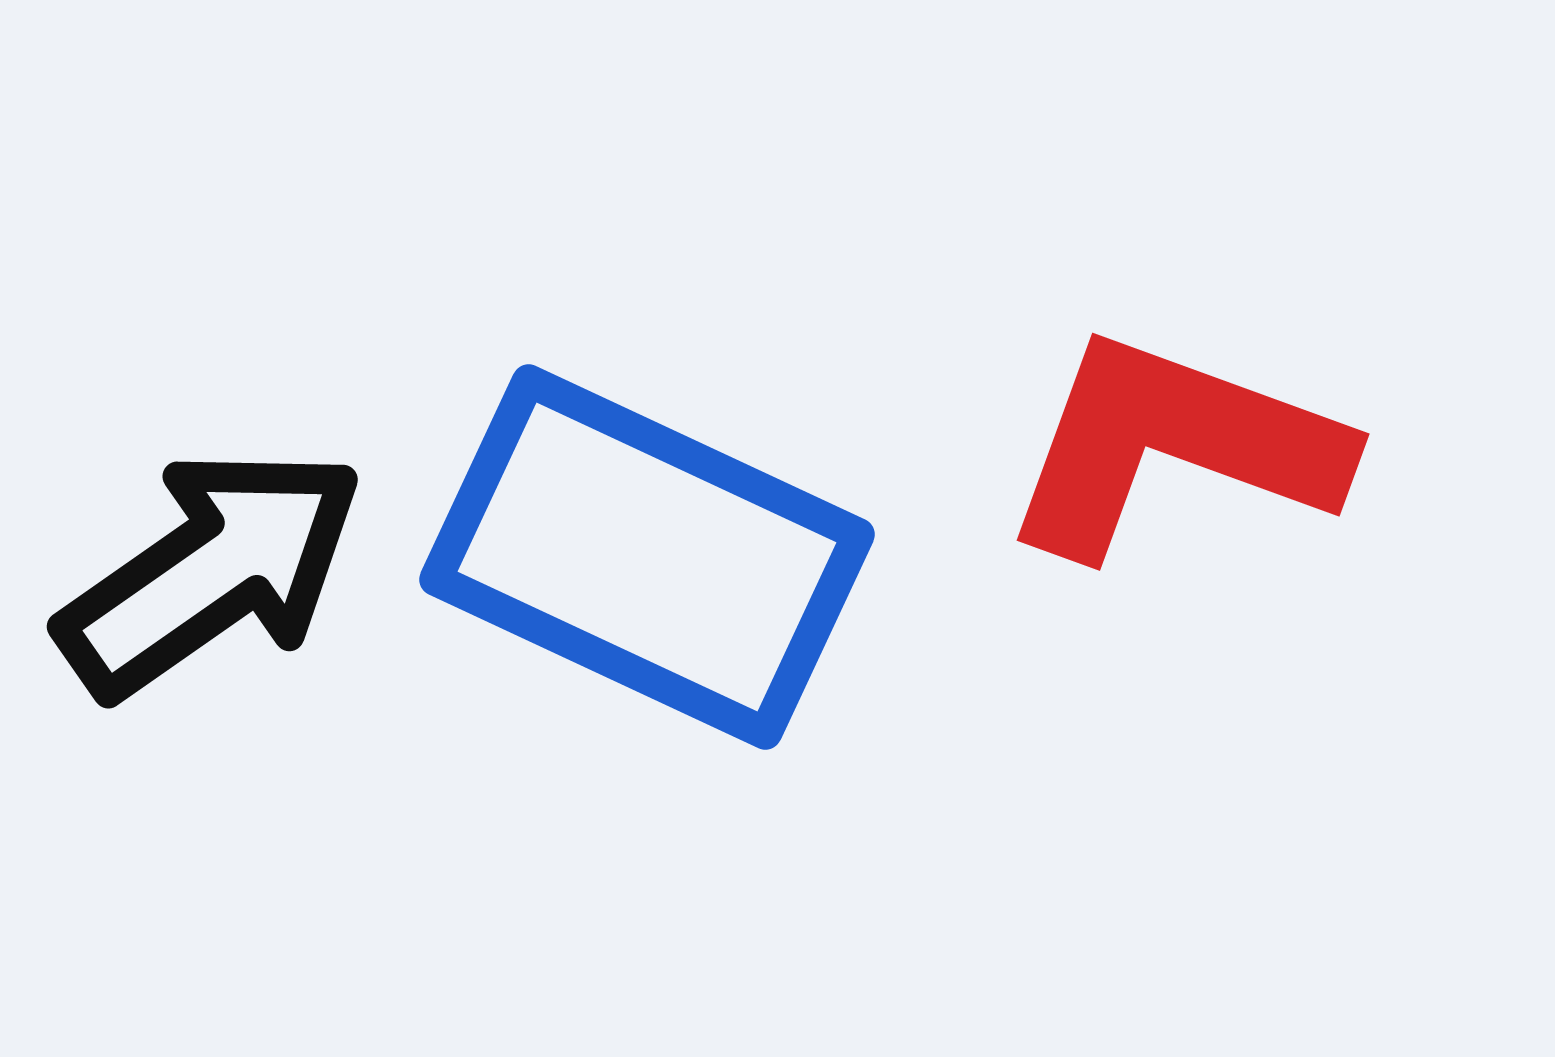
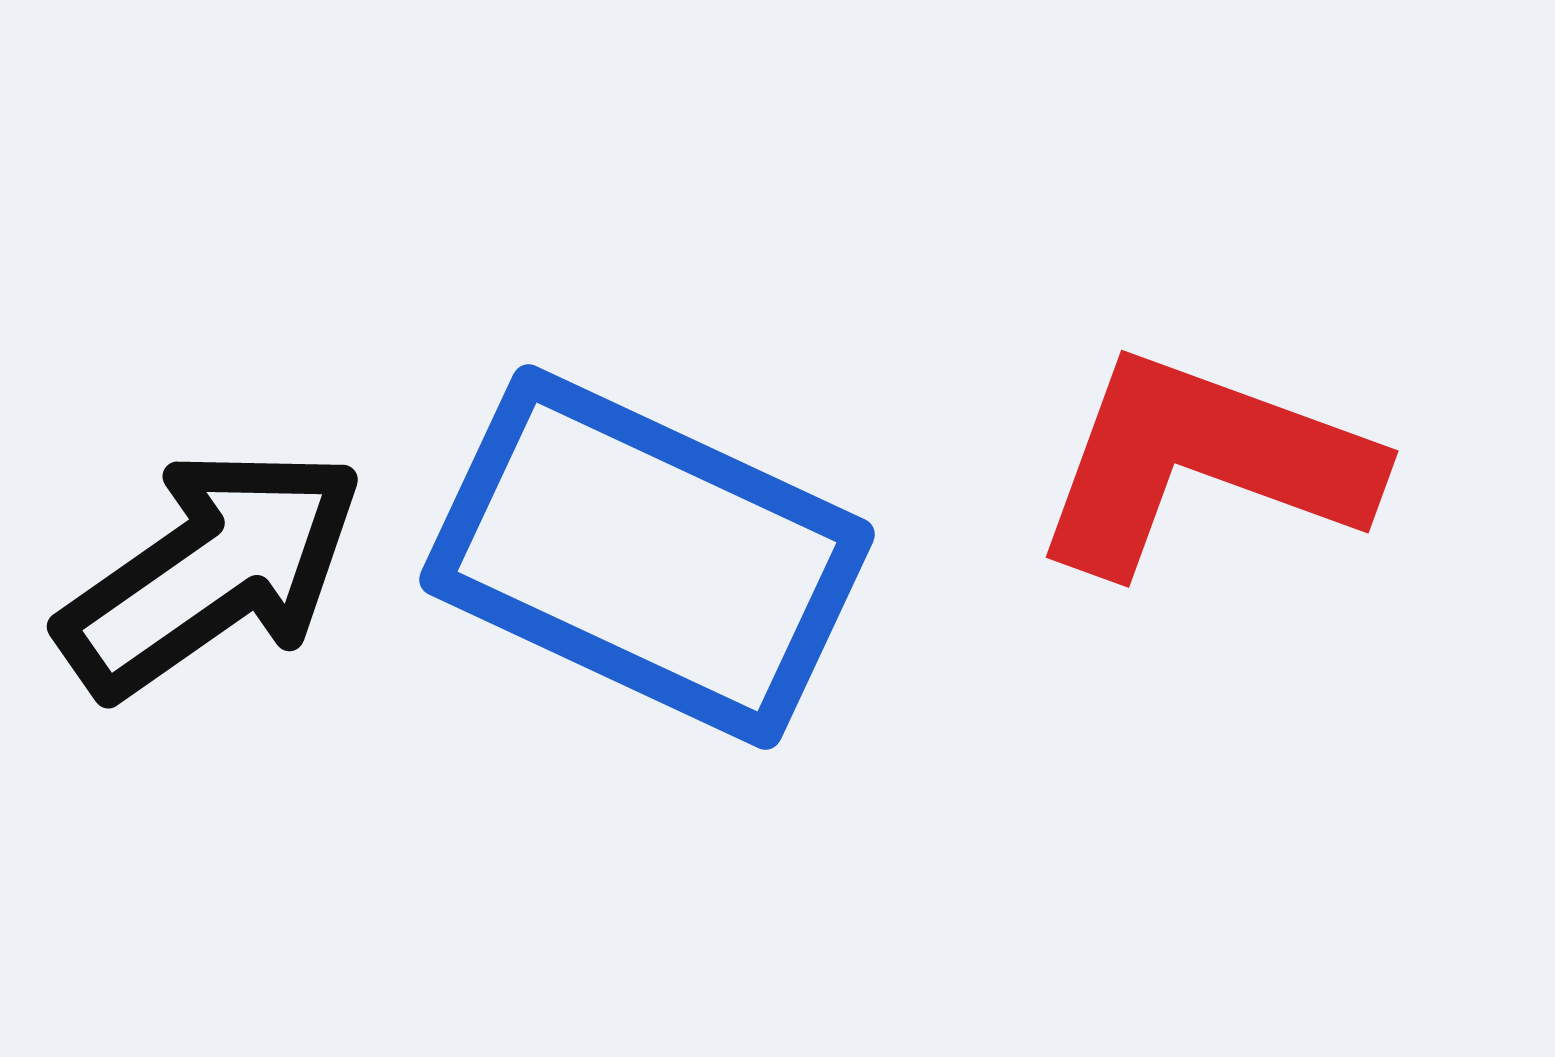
red L-shape: moved 29 px right, 17 px down
